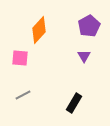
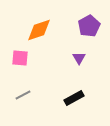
orange diamond: rotated 28 degrees clockwise
purple triangle: moved 5 px left, 2 px down
black rectangle: moved 5 px up; rotated 30 degrees clockwise
